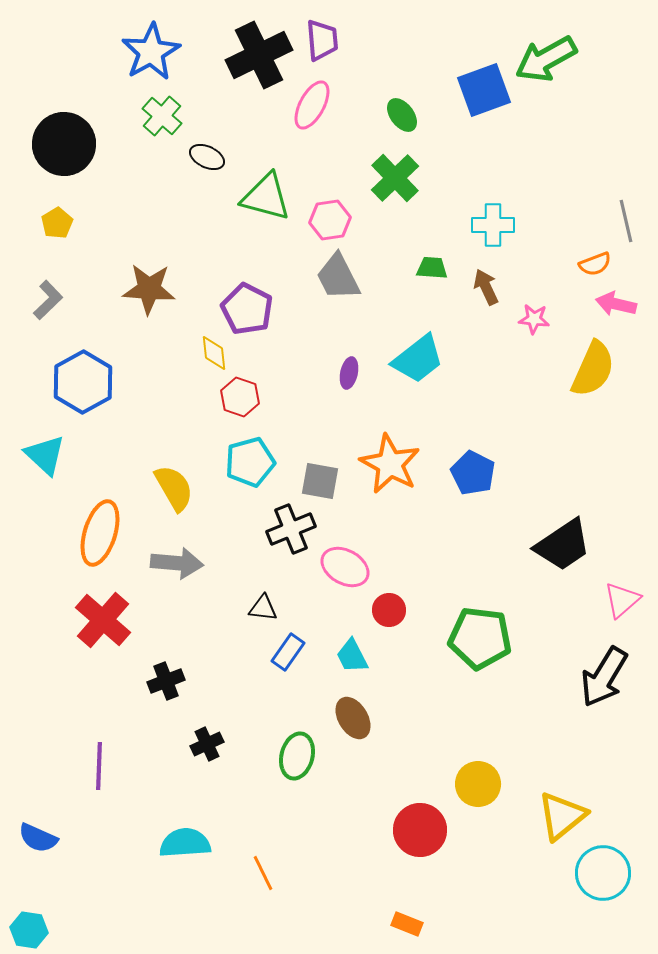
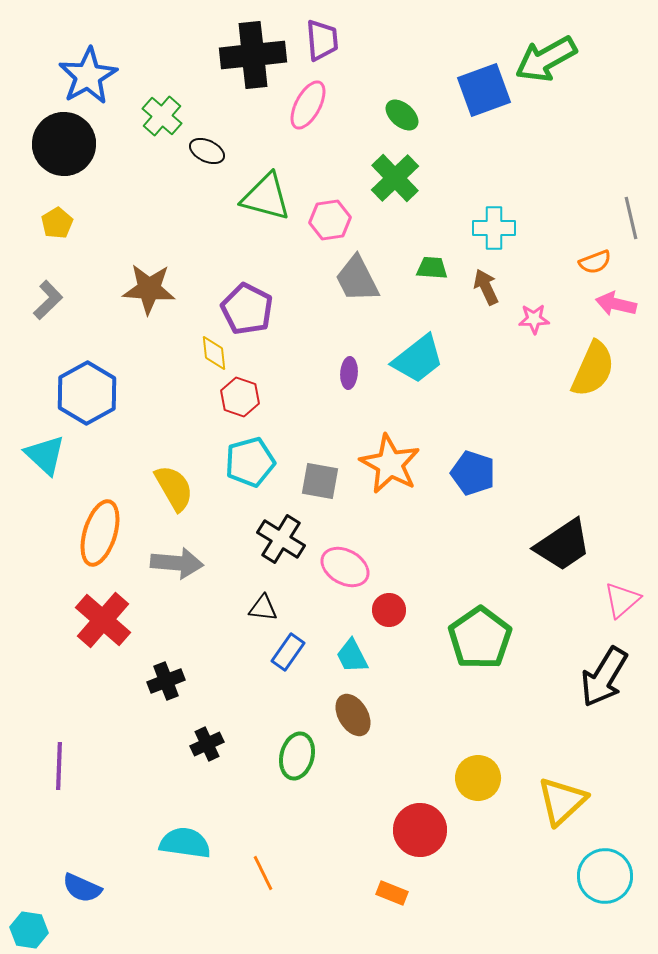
blue star at (151, 52): moved 63 px left, 24 px down
black cross at (259, 55): moved 6 px left; rotated 20 degrees clockwise
pink ellipse at (312, 105): moved 4 px left
green ellipse at (402, 115): rotated 12 degrees counterclockwise
black ellipse at (207, 157): moved 6 px up
gray line at (626, 221): moved 5 px right, 3 px up
cyan cross at (493, 225): moved 1 px right, 3 px down
orange semicircle at (595, 264): moved 2 px up
gray trapezoid at (338, 277): moved 19 px right, 2 px down
pink star at (534, 319): rotated 8 degrees counterclockwise
purple ellipse at (349, 373): rotated 8 degrees counterclockwise
blue hexagon at (83, 382): moved 4 px right, 11 px down
blue pentagon at (473, 473): rotated 9 degrees counterclockwise
black cross at (291, 529): moved 10 px left, 10 px down; rotated 36 degrees counterclockwise
green pentagon at (480, 638): rotated 30 degrees clockwise
brown ellipse at (353, 718): moved 3 px up
purple line at (99, 766): moved 40 px left
yellow circle at (478, 784): moved 6 px up
yellow triangle at (562, 816): moved 15 px up; rotated 4 degrees counterclockwise
blue semicircle at (38, 838): moved 44 px right, 50 px down
cyan semicircle at (185, 843): rotated 12 degrees clockwise
cyan circle at (603, 873): moved 2 px right, 3 px down
orange rectangle at (407, 924): moved 15 px left, 31 px up
